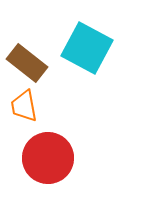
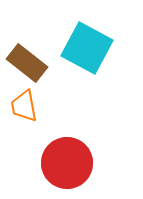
red circle: moved 19 px right, 5 px down
